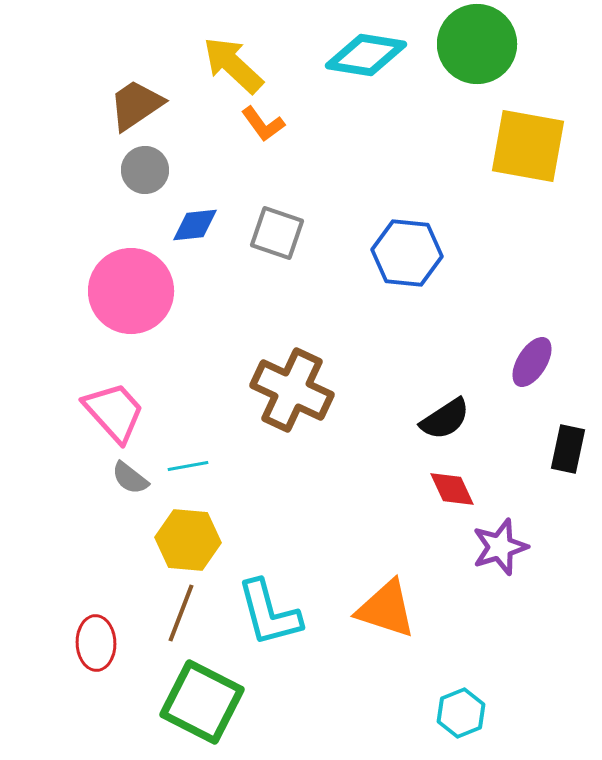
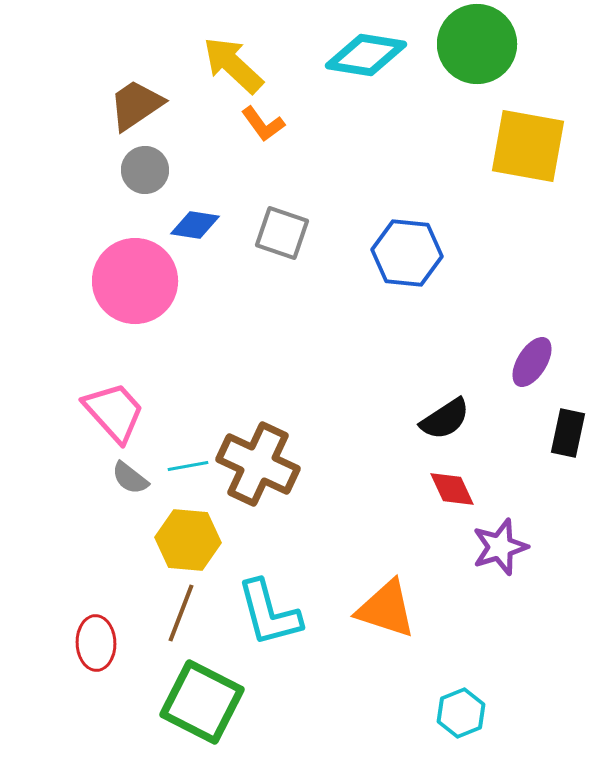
blue diamond: rotated 15 degrees clockwise
gray square: moved 5 px right
pink circle: moved 4 px right, 10 px up
brown cross: moved 34 px left, 74 px down
black rectangle: moved 16 px up
